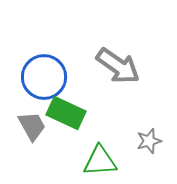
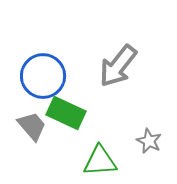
gray arrow: rotated 93 degrees clockwise
blue circle: moved 1 px left, 1 px up
gray trapezoid: rotated 12 degrees counterclockwise
gray star: rotated 30 degrees counterclockwise
